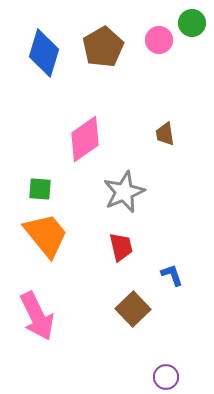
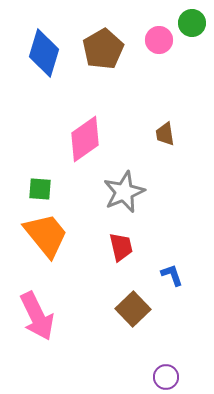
brown pentagon: moved 2 px down
